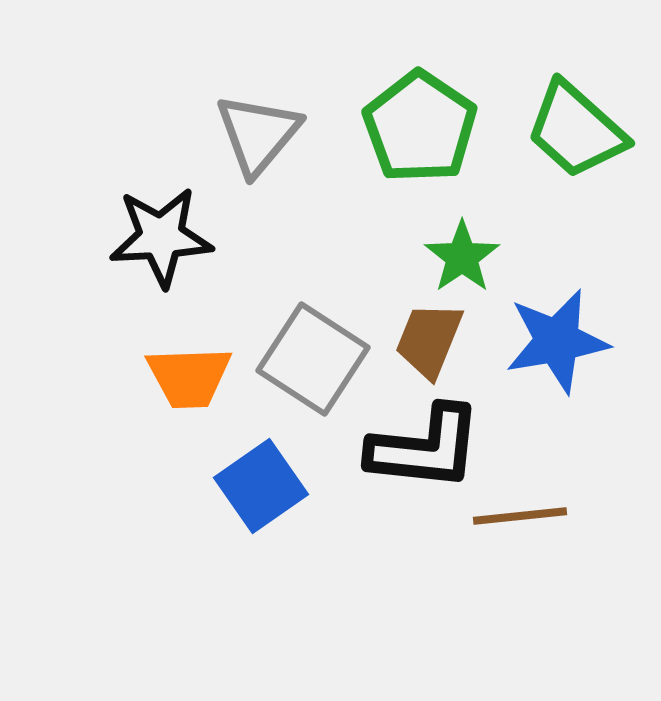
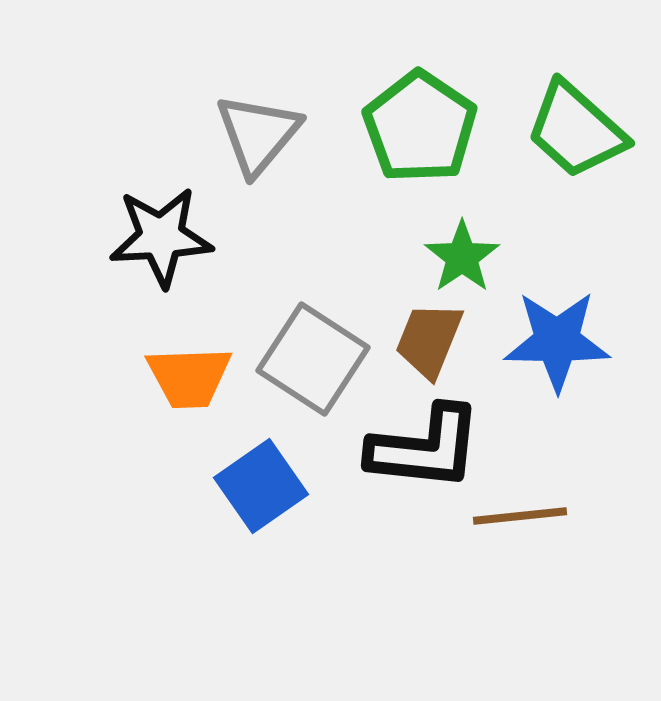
blue star: rotated 11 degrees clockwise
